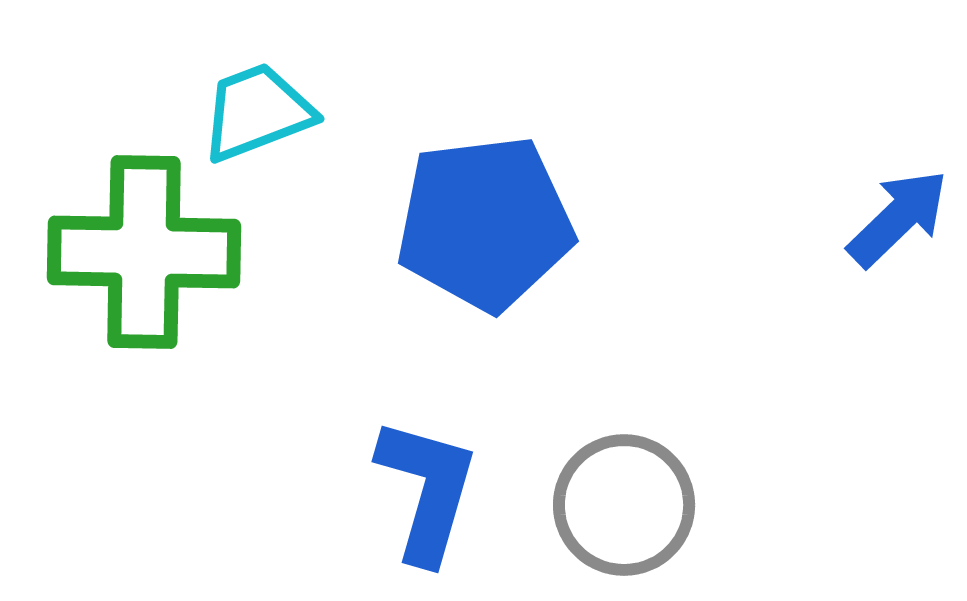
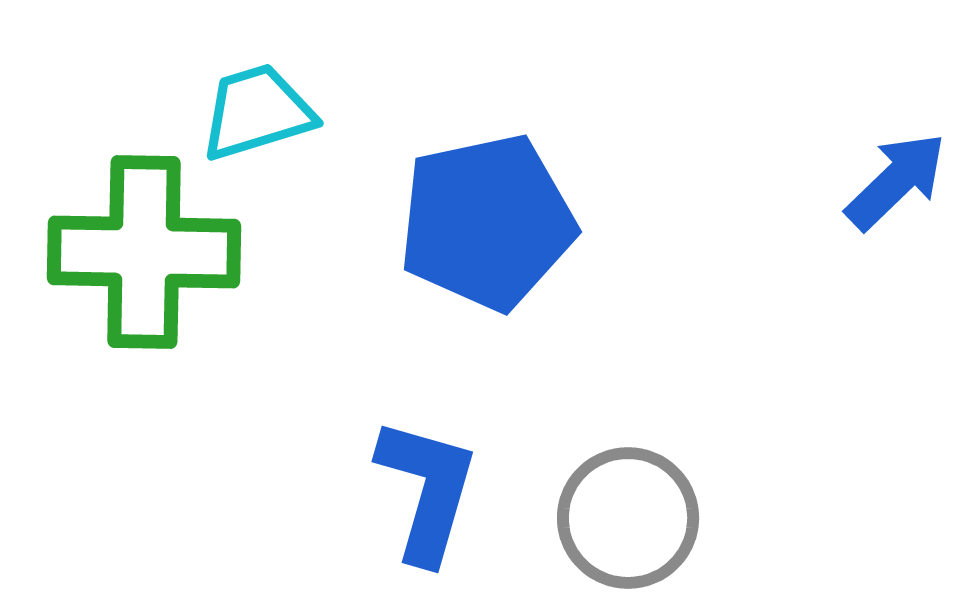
cyan trapezoid: rotated 4 degrees clockwise
blue arrow: moved 2 px left, 37 px up
blue pentagon: moved 2 px right, 1 px up; rotated 5 degrees counterclockwise
gray circle: moved 4 px right, 13 px down
